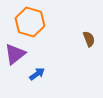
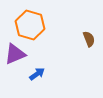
orange hexagon: moved 3 px down
purple triangle: rotated 15 degrees clockwise
